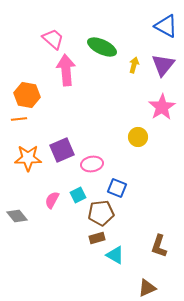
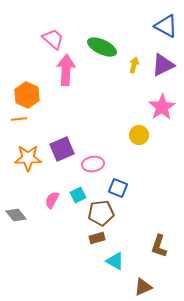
purple triangle: rotated 25 degrees clockwise
pink arrow: rotated 8 degrees clockwise
orange hexagon: rotated 15 degrees clockwise
yellow circle: moved 1 px right, 2 px up
purple square: moved 1 px up
pink ellipse: moved 1 px right
blue square: moved 1 px right
gray diamond: moved 1 px left, 1 px up
cyan triangle: moved 6 px down
brown triangle: moved 4 px left, 1 px up
